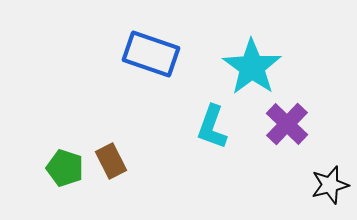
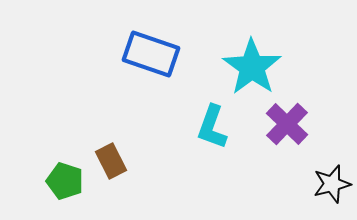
green pentagon: moved 13 px down
black star: moved 2 px right, 1 px up
